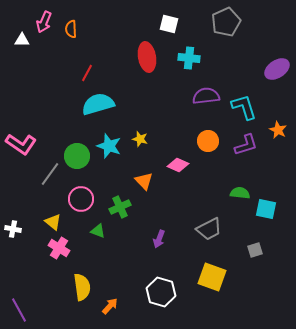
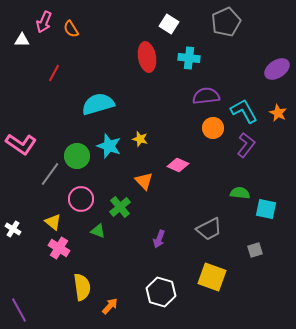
white square: rotated 18 degrees clockwise
orange semicircle: rotated 30 degrees counterclockwise
red line: moved 33 px left
cyan L-shape: moved 4 px down; rotated 12 degrees counterclockwise
orange star: moved 17 px up
orange circle: moved 5 px right, 13 px up
purple L-shape: rotated 35 degrees counterclockwise
green cross: rotated 15 degrees counterclockwise
white cross: rotated 21 degrees clockwise
